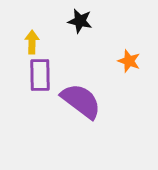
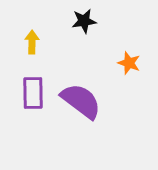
black star: moved 4 px right; rotated 20 degrees counterclockwise
orange star: moved 2 px down
purple rectangle: moved 7 px left, 18 px down
